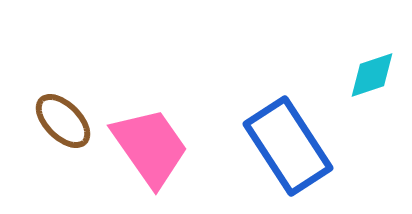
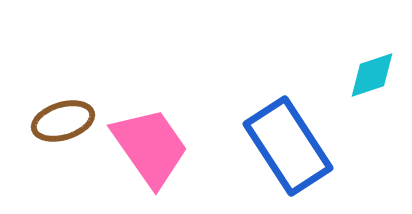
brown ellipse: rotated 62 degrees counterclockwise
